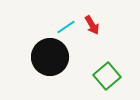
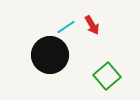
black circle: moved 2 px up
